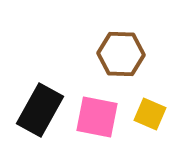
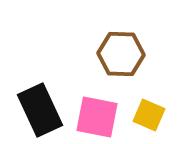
black rectangle: rotated 54 degrees counterclockwise
yellow square: moved 1 px left, 1 px down
